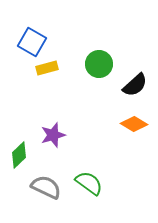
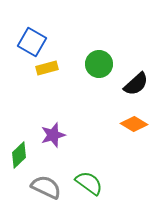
black semicircle: moved 1 px right, 1 px up
